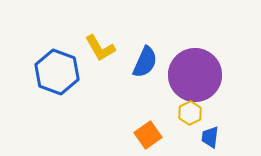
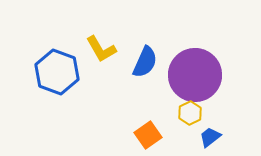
yellow L-shape: moved 1 px right, 1 px down
blue trapezoid: rotated 45 degrees clockwise
